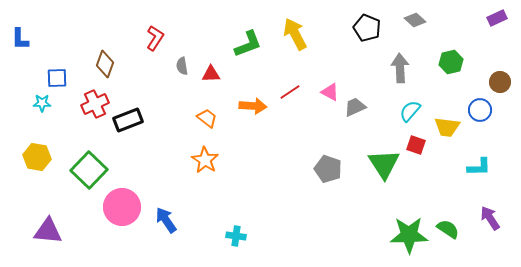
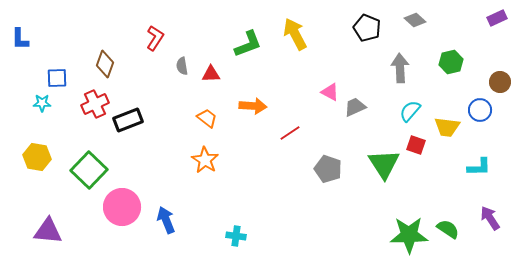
red line: moved 41 px down
blue arrow: rotated 12 degrees clockwise
